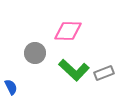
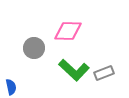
gray circle: moved 1 px left, 5 px up
blue semicircle: rotated 14 degrees clockwise
